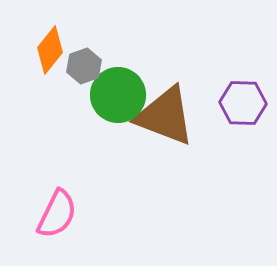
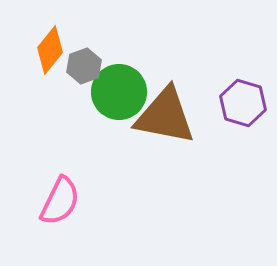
green circle: moved 1 px right, 3 px up
purple hexagon: rotated 15 degrees clockwise
brown triangle: rotated 10 degrees counterclockwise
pink semicircle: moved 3 px right, 13 px up
